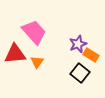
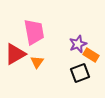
pink trapezoid: rotated 32 degrees clockwise
red triangle: rotated 25 degrees counterclockwise
black square: rotated 30 degrees clockwise
